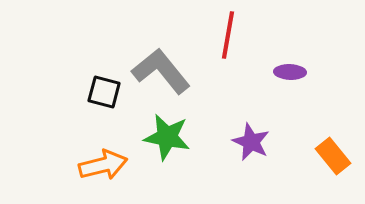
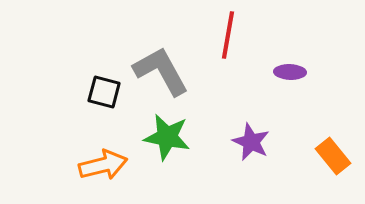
gray L-shape: rotated 10 degrees clockwise
